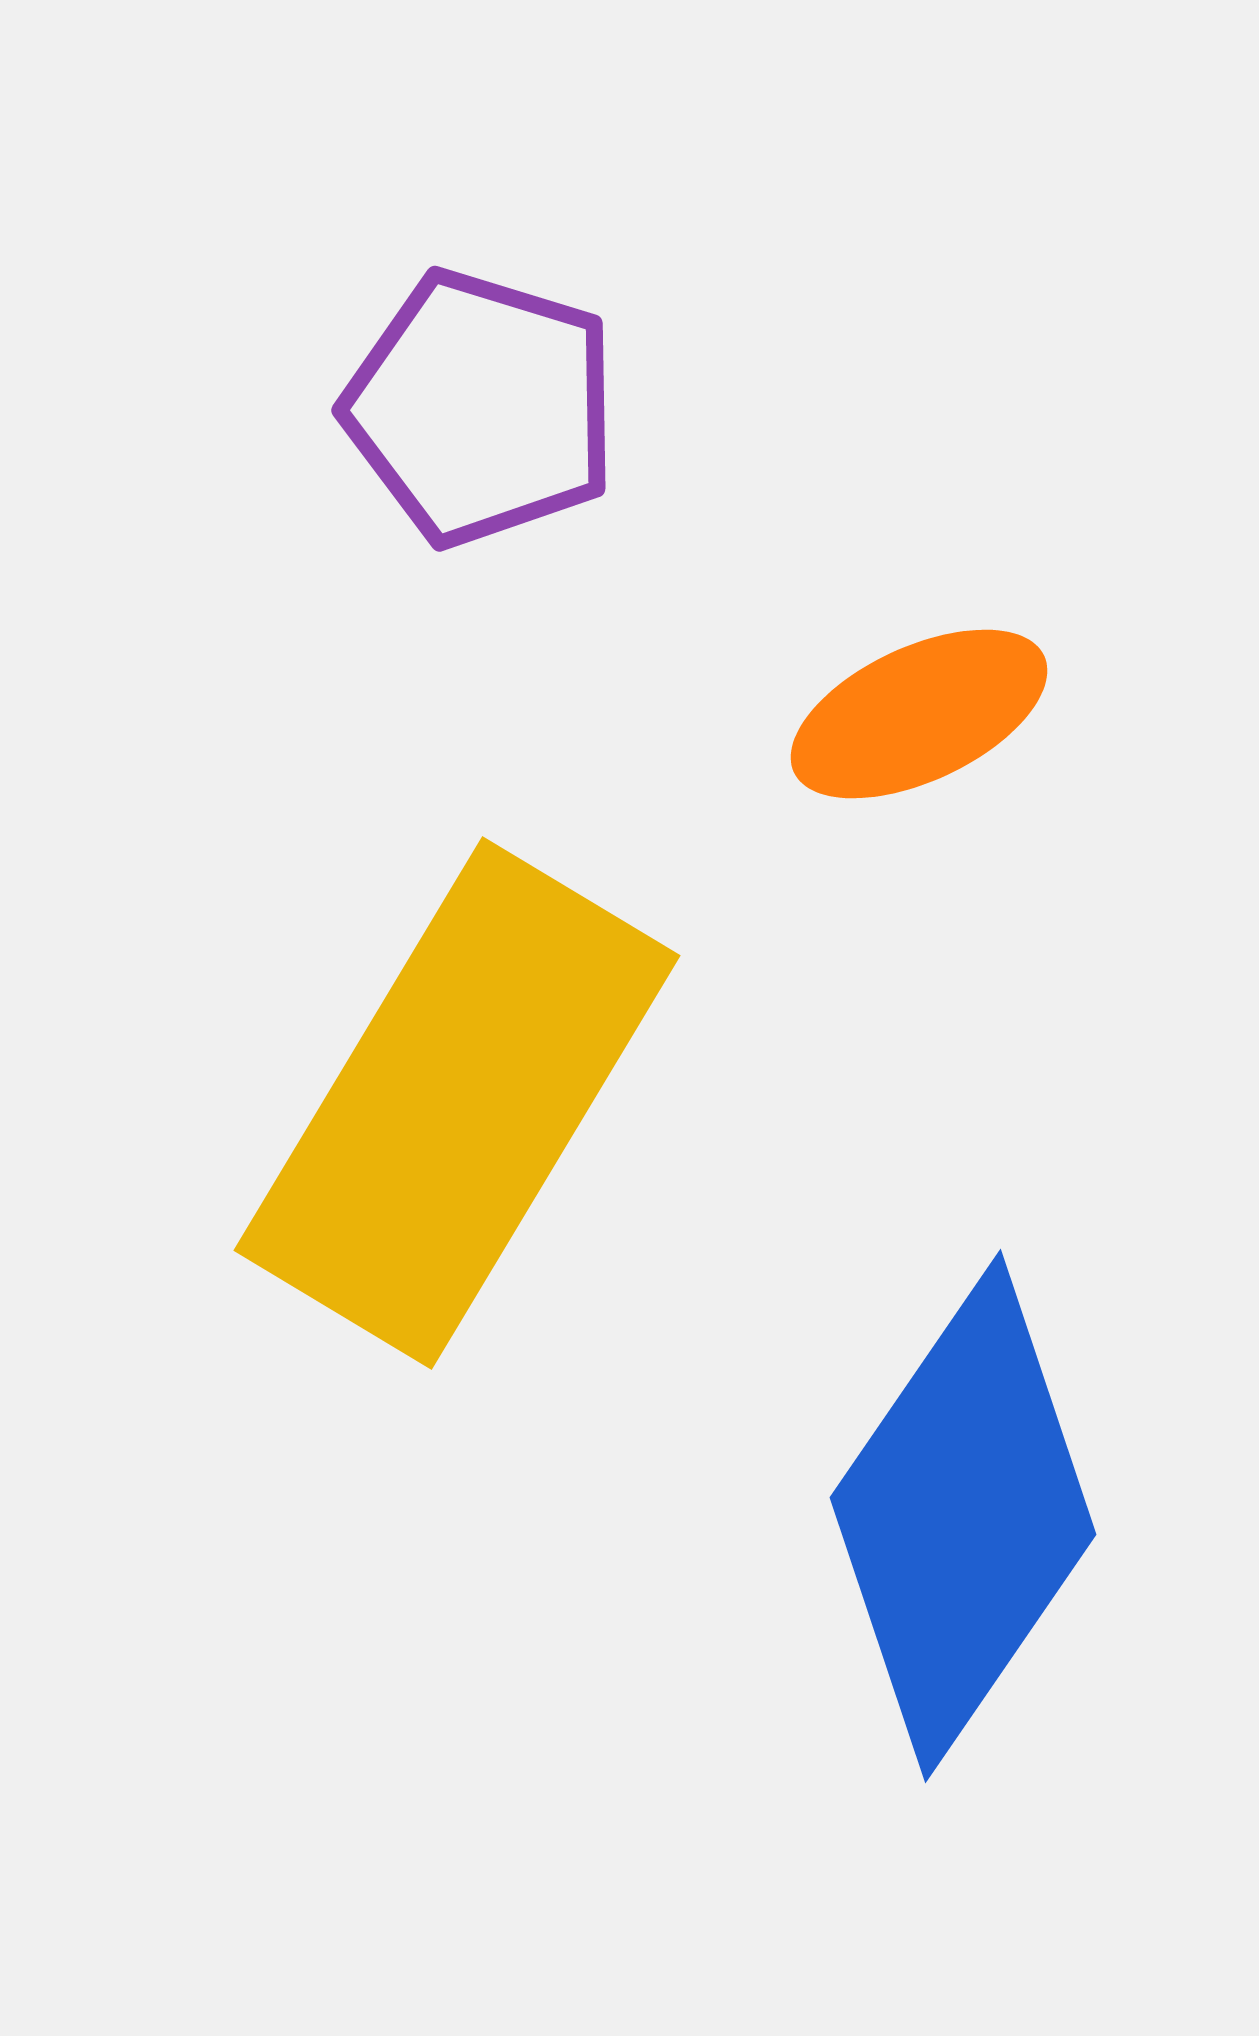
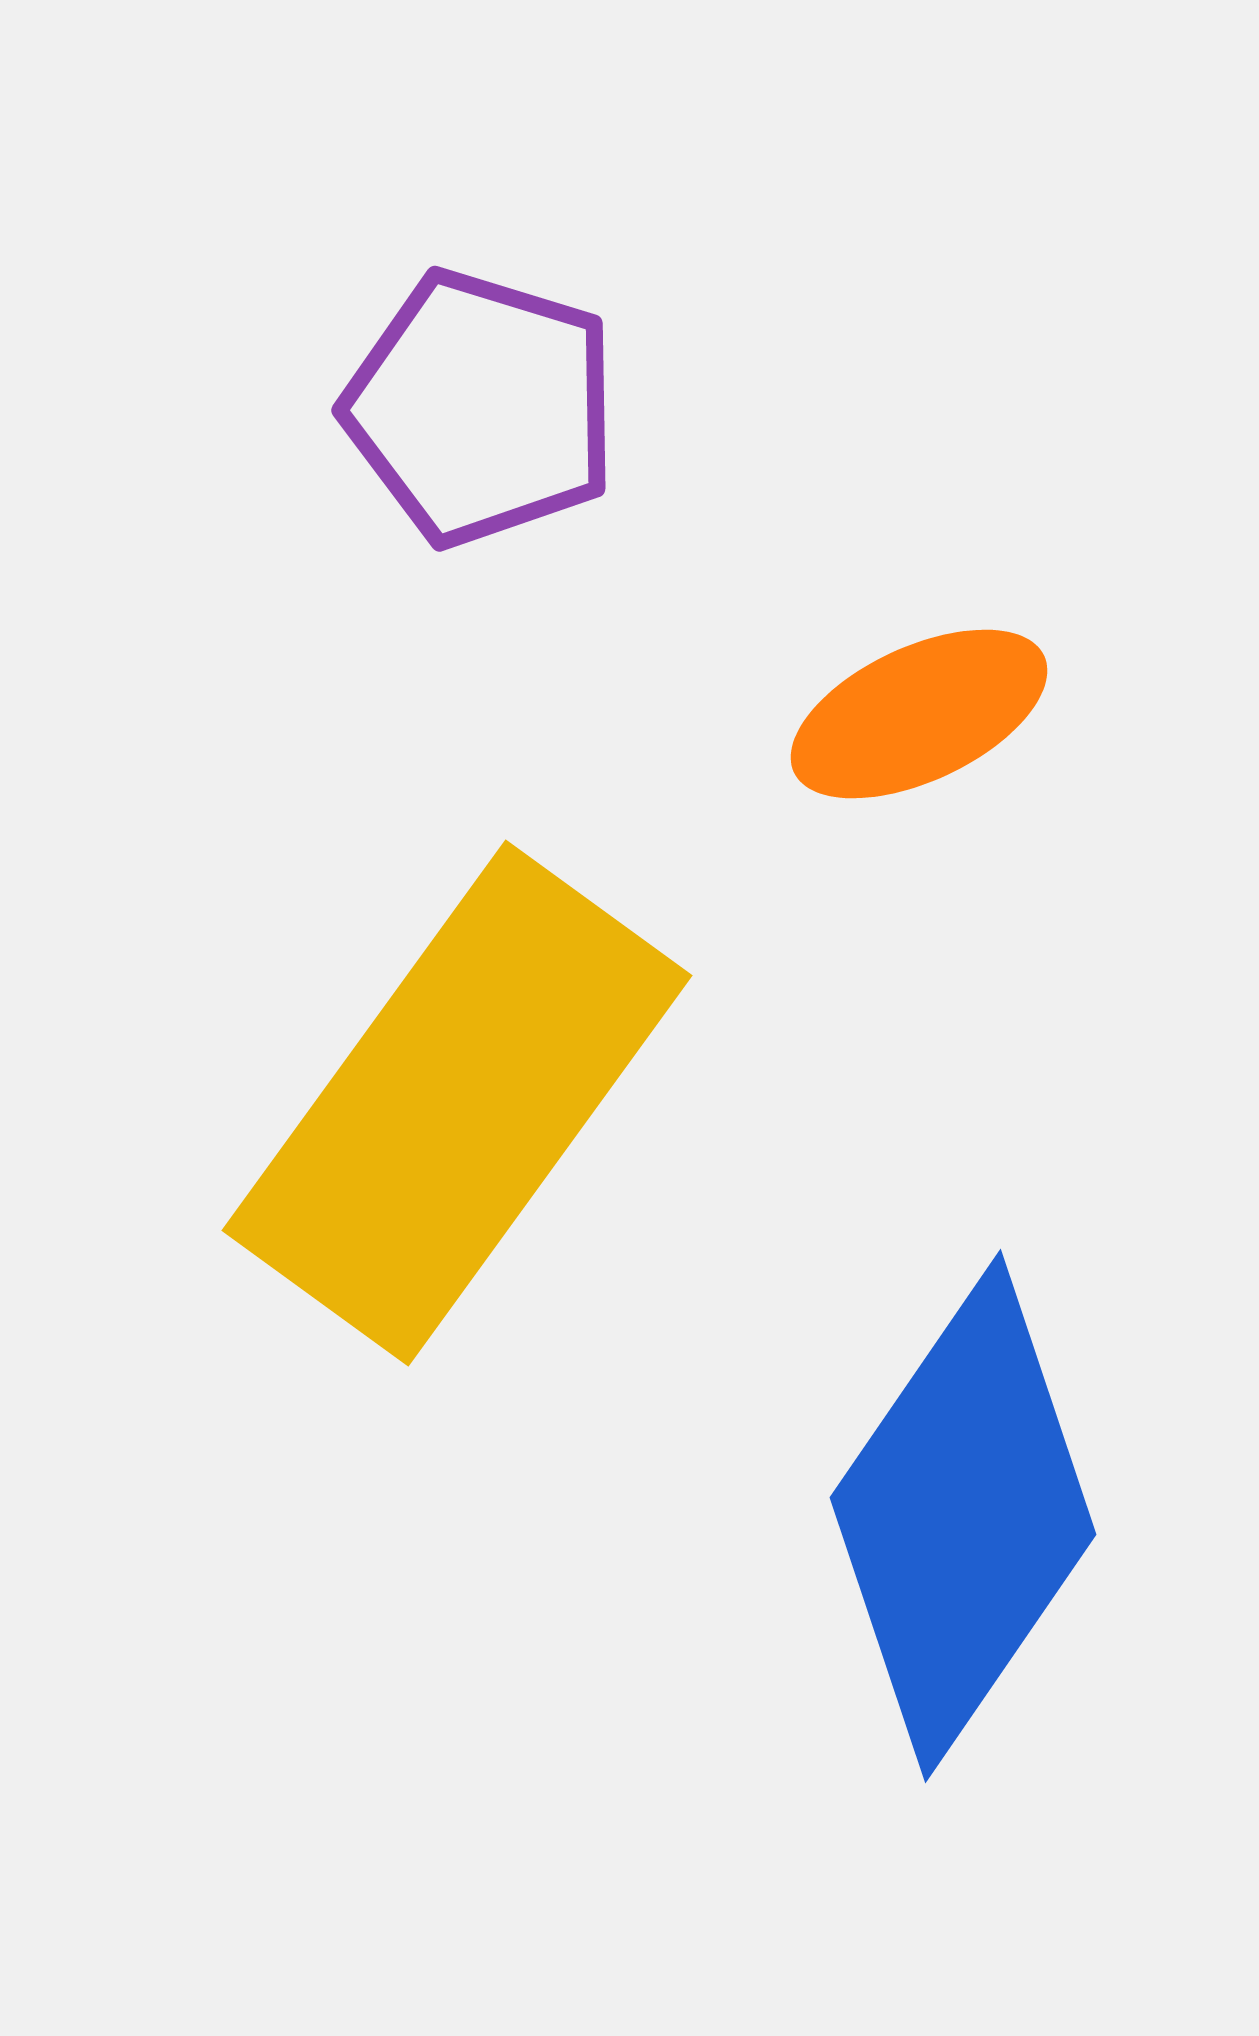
yellow rectangle: rotated 5 degrees clockwise
